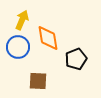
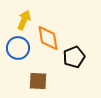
yellow arrow: moved 2 px right
blue circle: moved 1 px down
black pentagon: moved 2 px left, 2 px up
